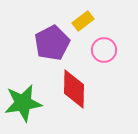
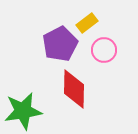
yellow rectangle: moved 4 px right, 2 px down
purple pentagon: moved 8 px right, 1 px down
green star: moved 8 px down
